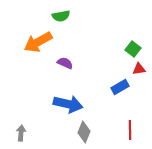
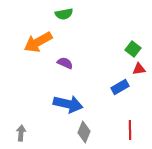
green semicircle: moved 3 px right, 2 px up
